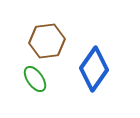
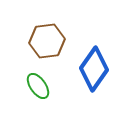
green ellipse: moved 3 px right, 7 px down
